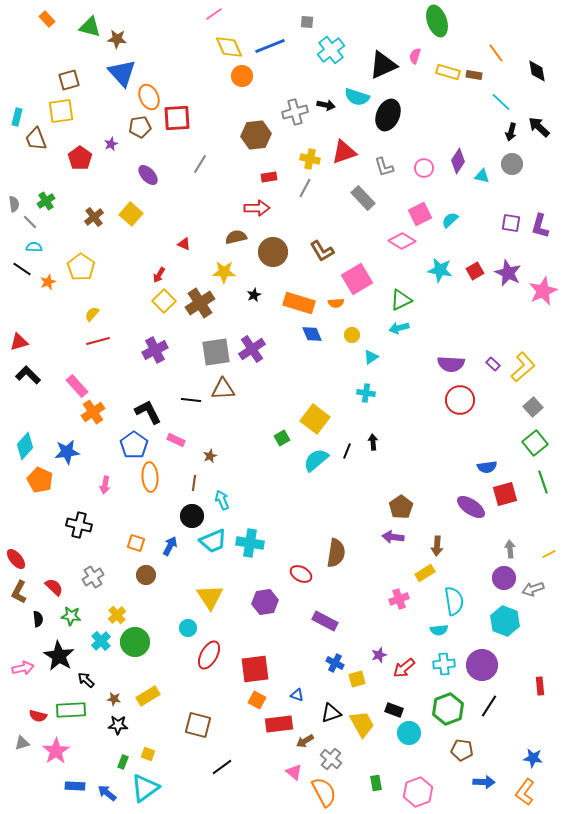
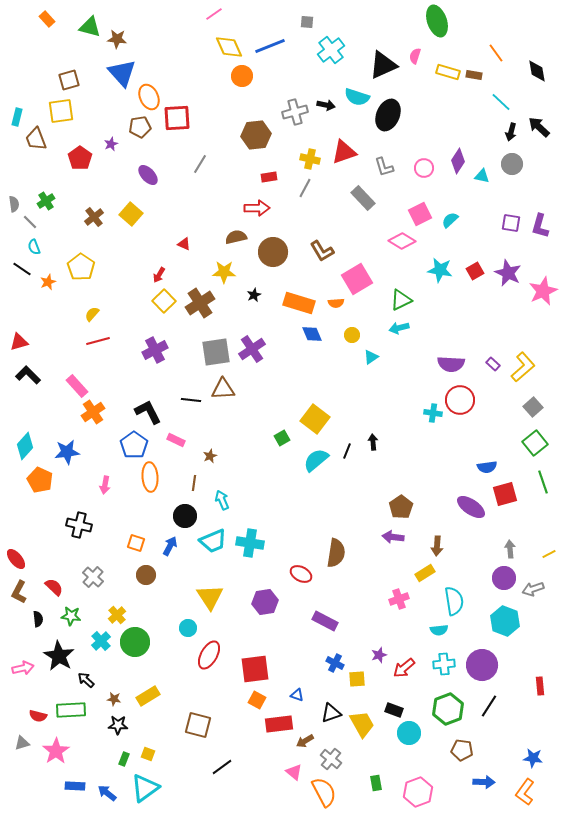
cyan semicircle at (34, 247): rotated 112 degrees counterclockwise
cyan cross at (366, 393): moved 67 px right, 20 px down
black circle at (192, 516): moved 7 px left
gray cross at (93, 577): rotated 15 degrees counterclockwise
yellow square at (357, 679): rotated 12 degrees clockwise
green rectangle at (123, 762): moved 1 px right, 3 px up
